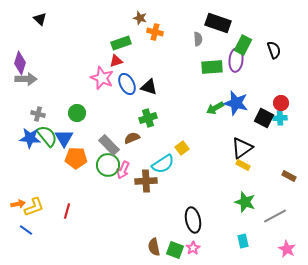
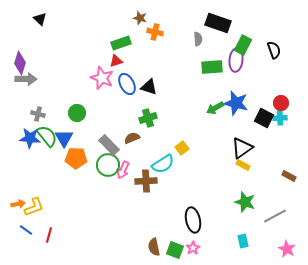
red line at (67, 211): moved 18 px left, 24 px down
